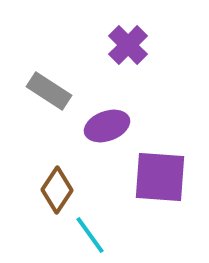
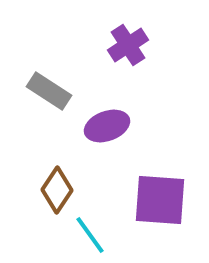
purple cross: rotated 12 degrees clockwise
purple square: moved 23 px down
